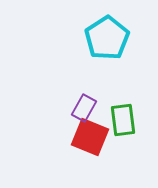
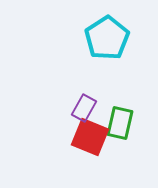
green rectangle: moved 3 px left, 3 px down; rotated 20 degrees clockwise
